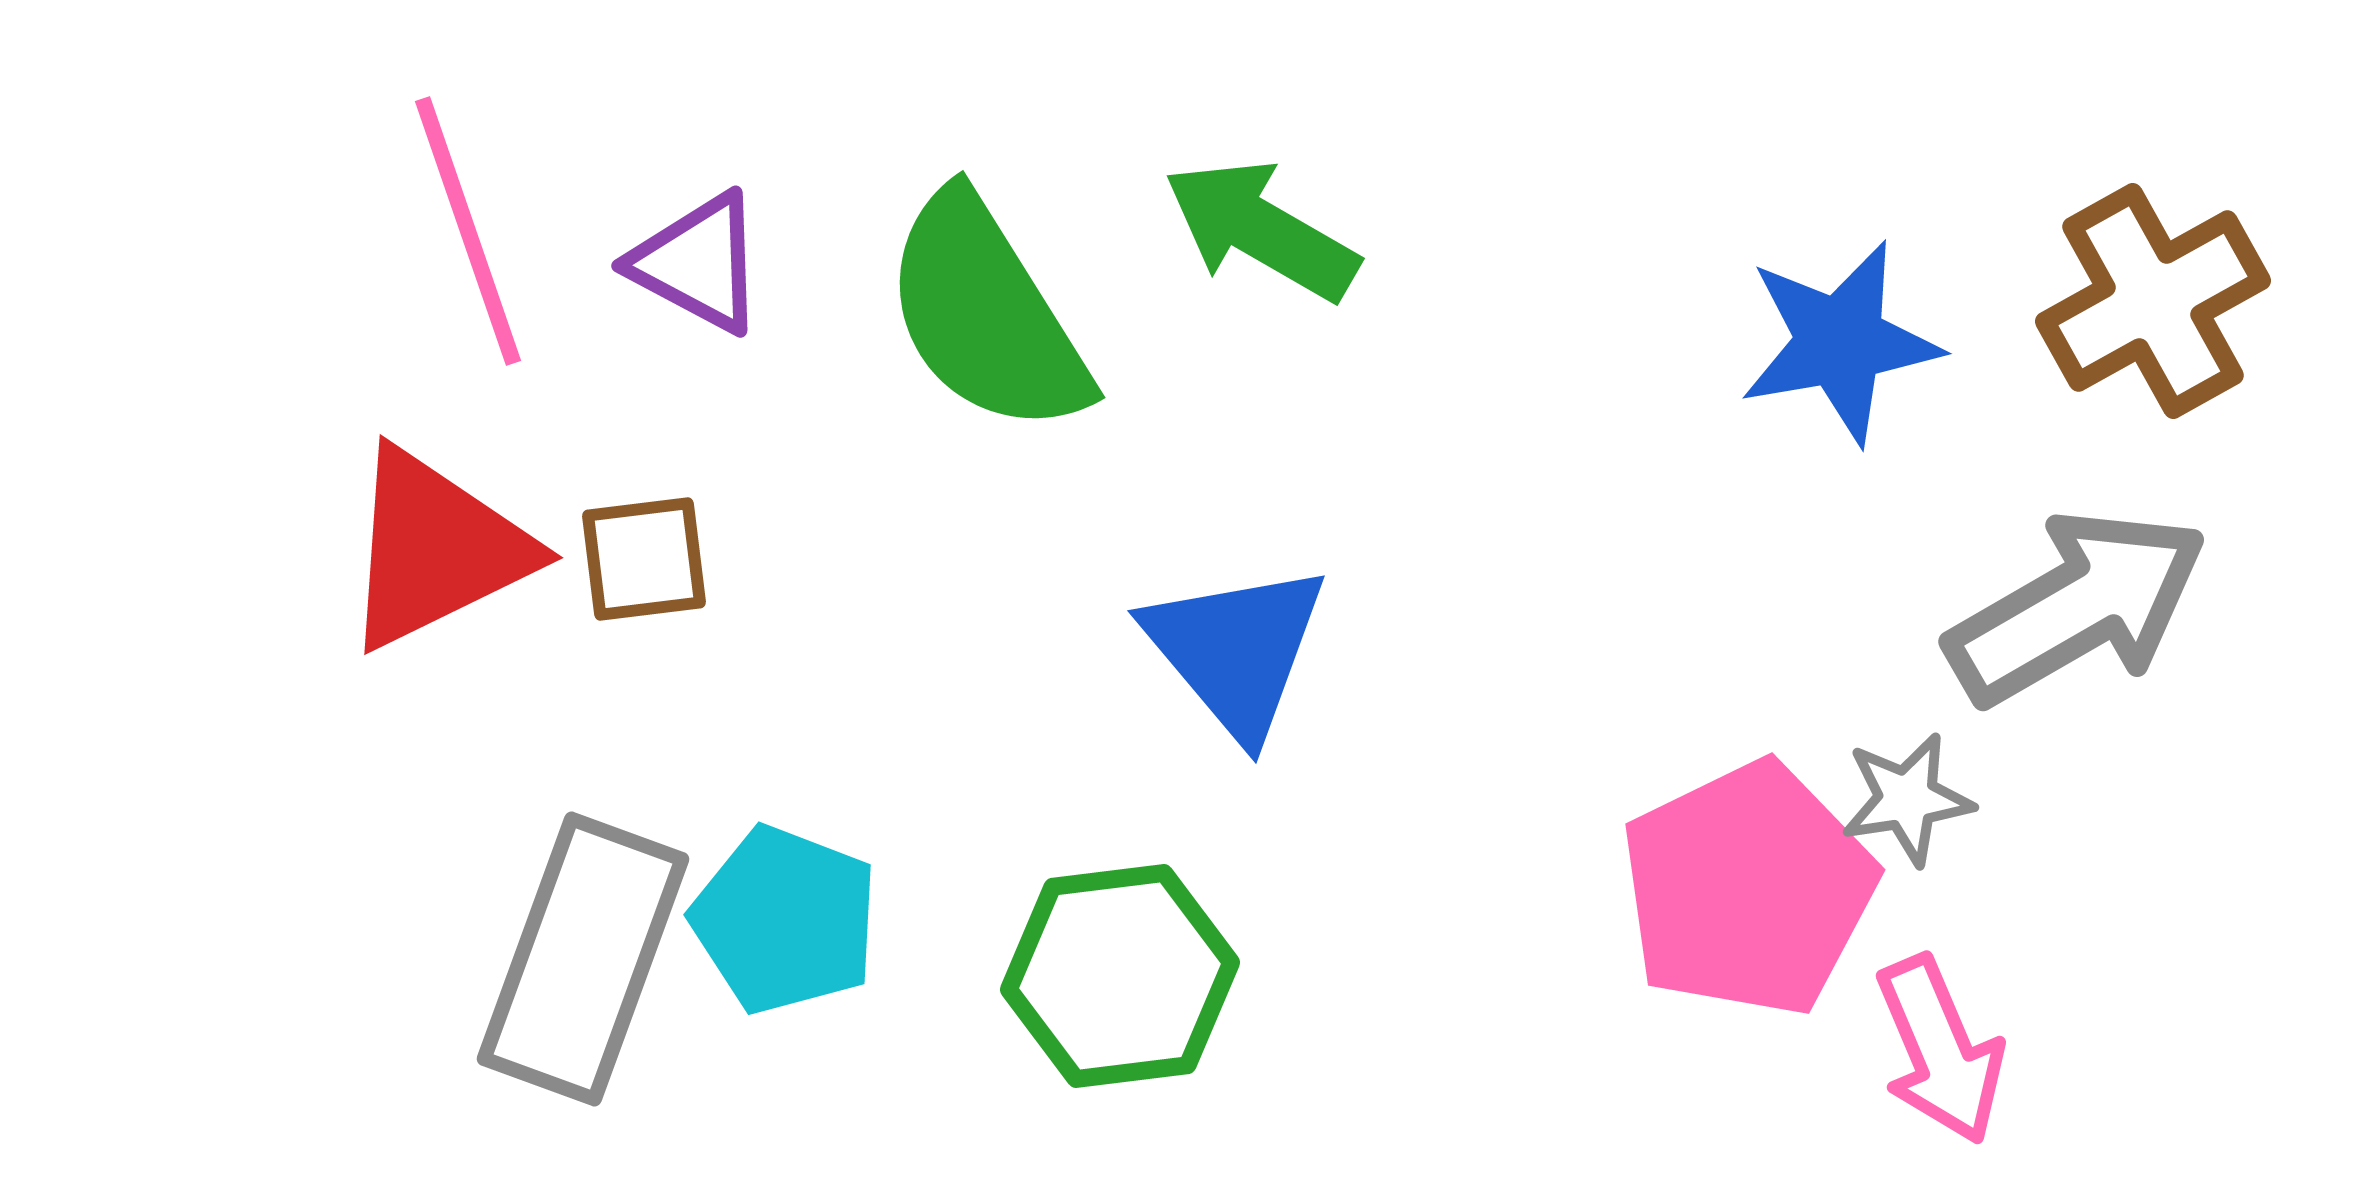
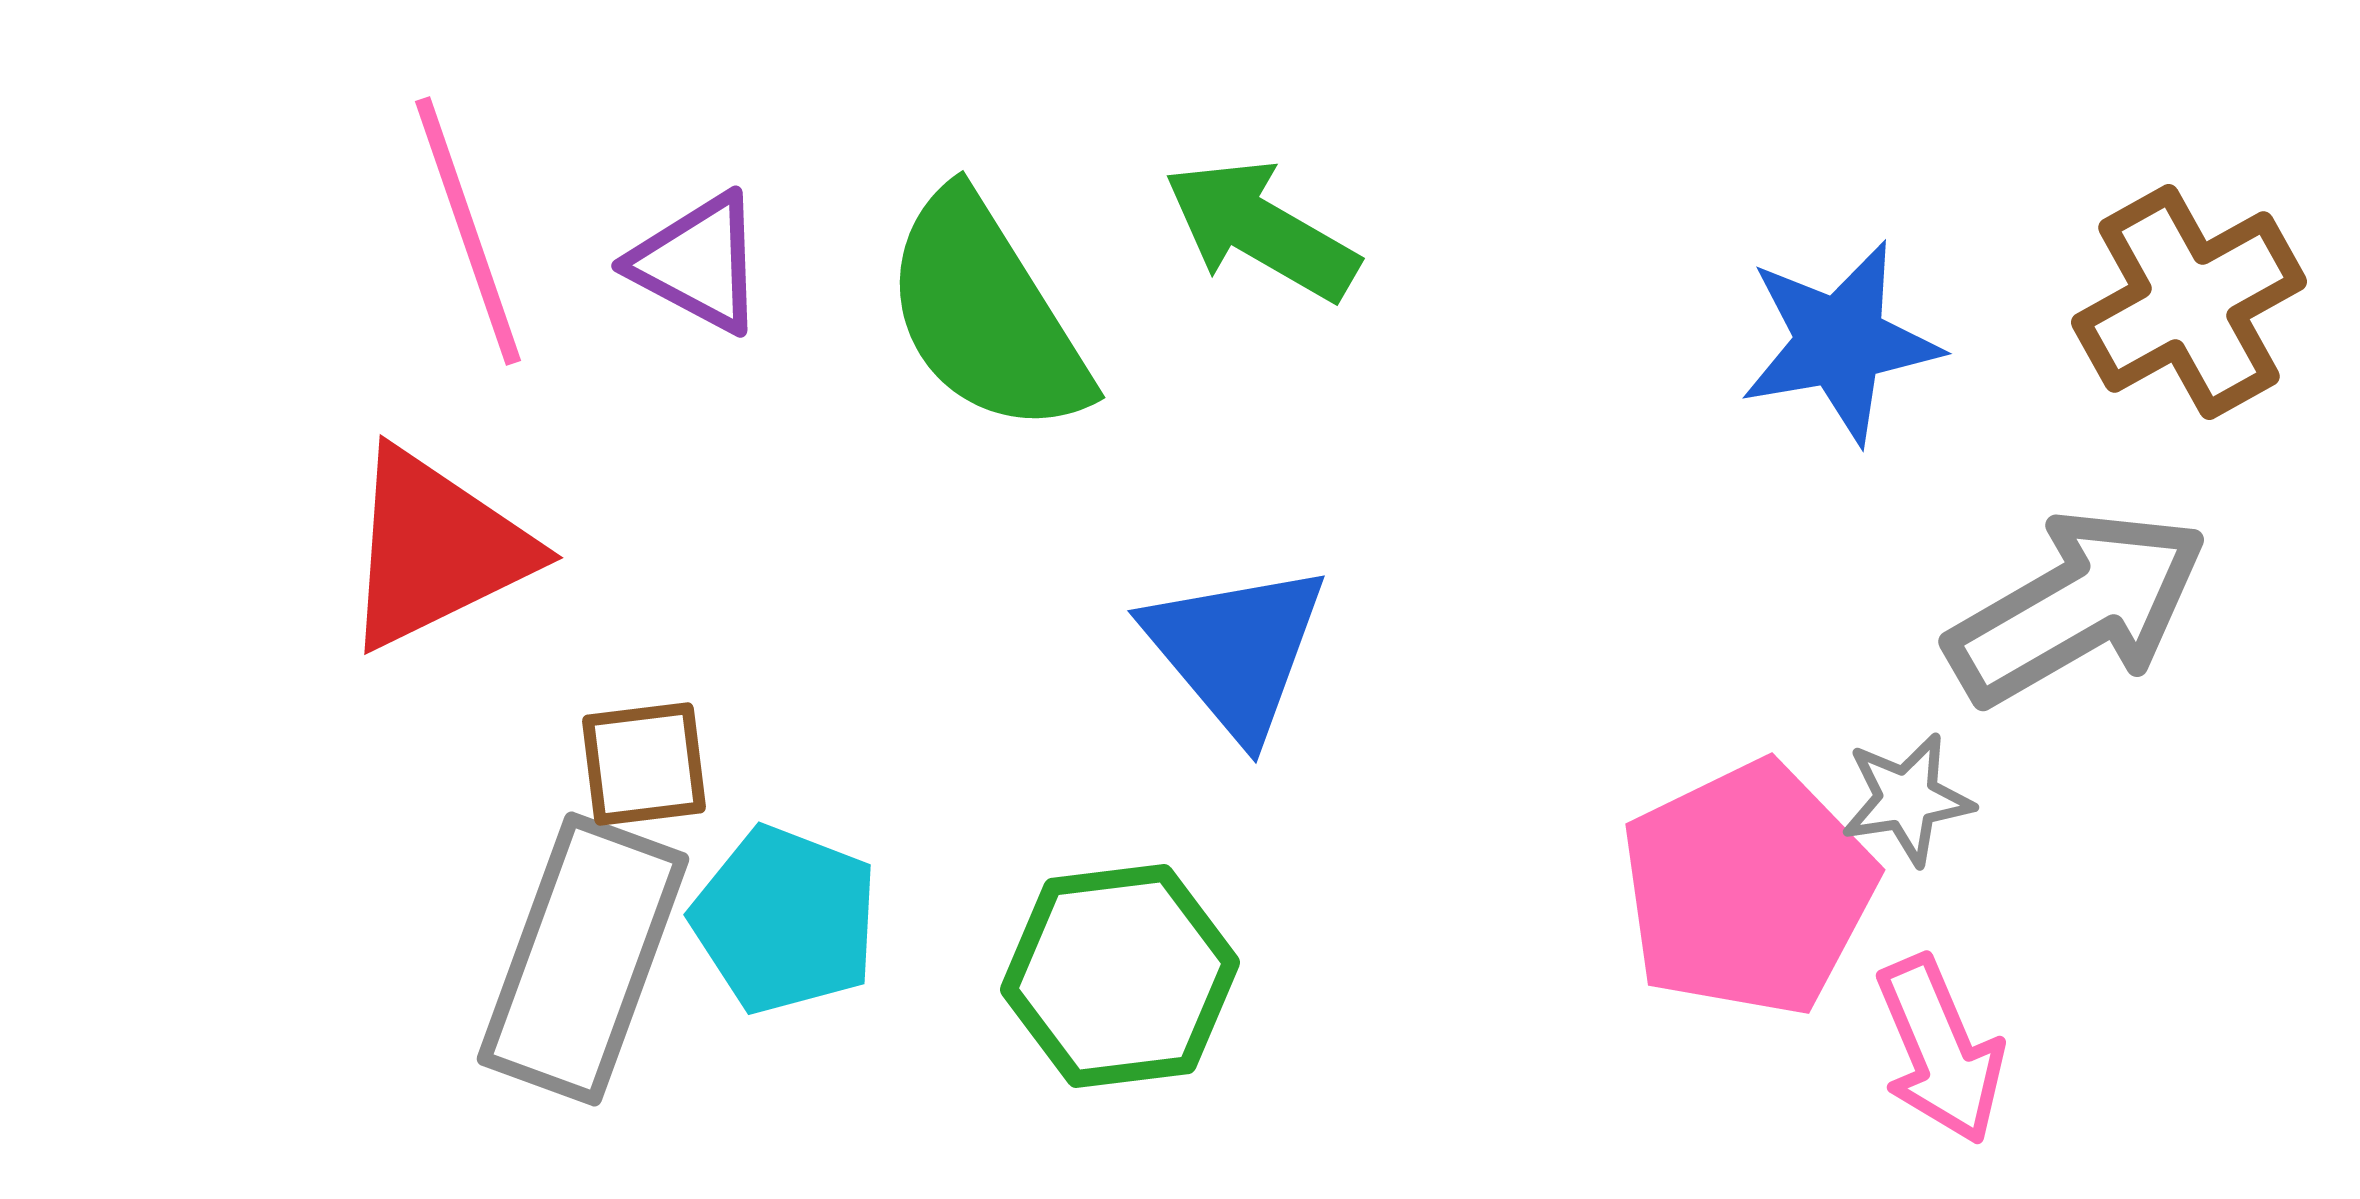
brown cross: moved 36 px right, 1 px down
brown square: moved 205 px down
